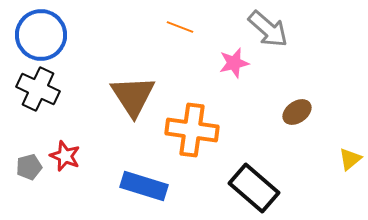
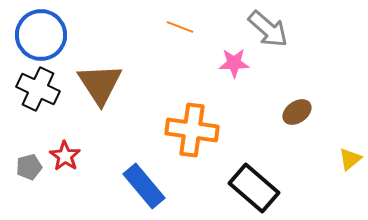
pink star: rotated 12 degrees clockwise
brown triangle: moved 33 px left, 12 px up
red star: rotated 12 degrees clockwise
blue rectangle: rotated 33 degrees clockwise
